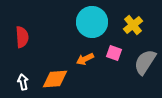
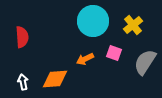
cyan circle: moved 1 px right, 1 px up
